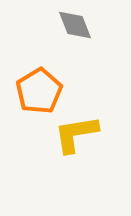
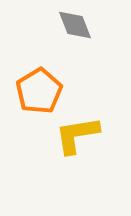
yellow L-shape: moved 1 px right, 1 px down
